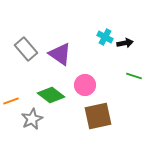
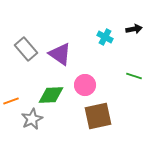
black arrow: moved 9 px right, 14 px up
green diamond: rotated 40 degrees counterclockwise
